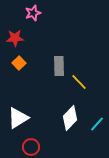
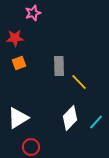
orange square: rotated 24 degrees clockwise
cyan line: moved 1 px left, 2 px up
